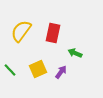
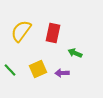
purple arrow: moved 1 px right, 1 px down; rotated 128 degrees counterclockwise
